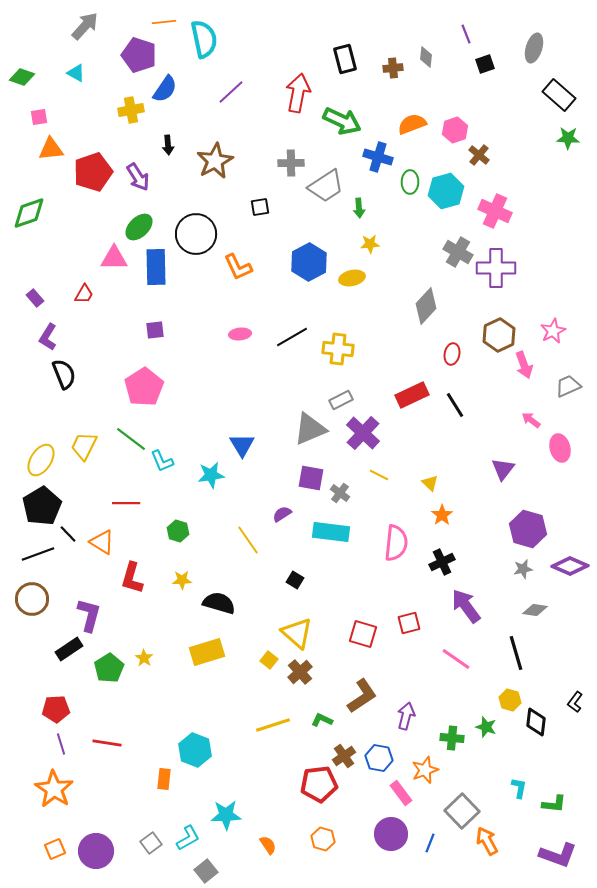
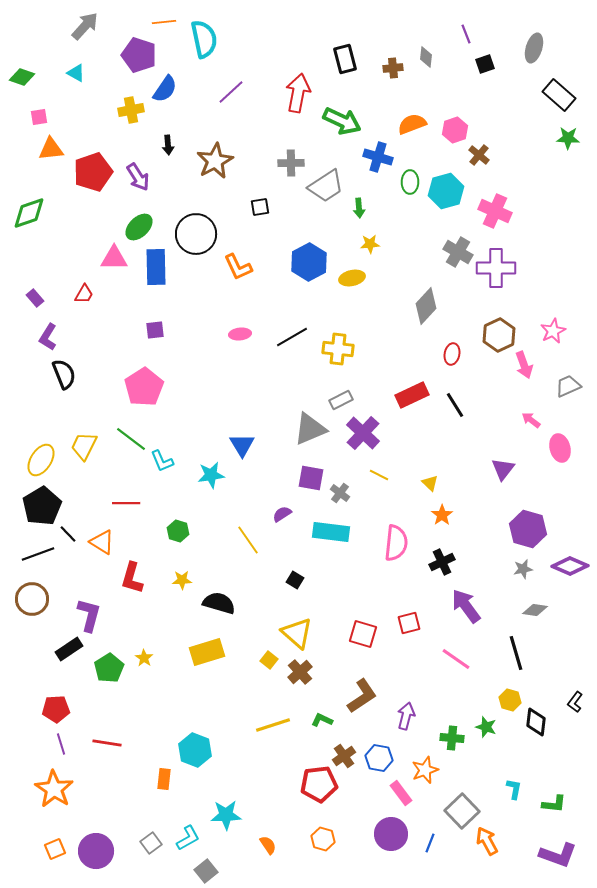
cyan L-shape at (519, 788): moved 5 px left, 1 px down
